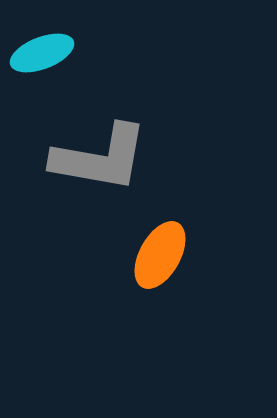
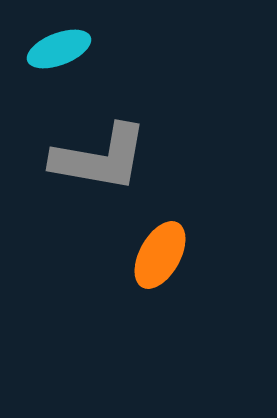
cyan ellipse: moved 17 px right, 4 px up
